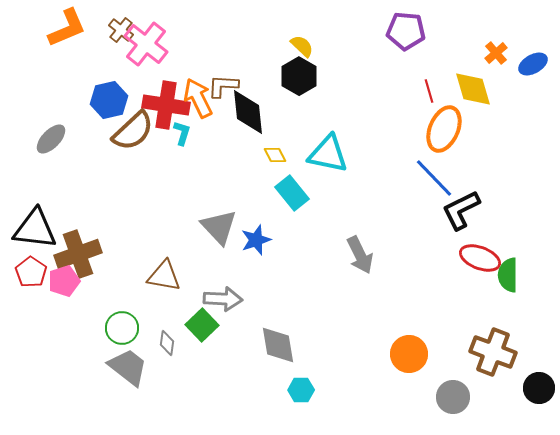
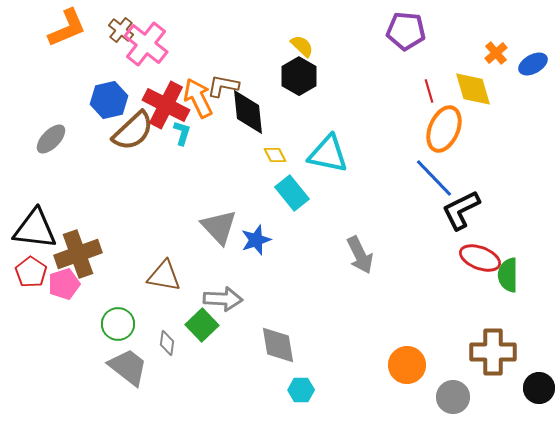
brown L-shape at (223, 86): rotated 8 degrees clockwise
red cross at (166, 105): rotated 18 degrees clockwise
pink pentagon at (64, 281): moved 3 px down
green circle at (122, 328): moved 4 px left, 4 px up
brown cross at (493, 352): rotated 21 degrees counterclockwise
orange circle at (409, 354): moved 2 px left, 11 px down
